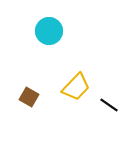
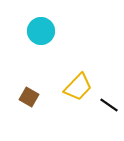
cyan circle: moved 8 px left
yellow trapezoid: moved 2 px right
